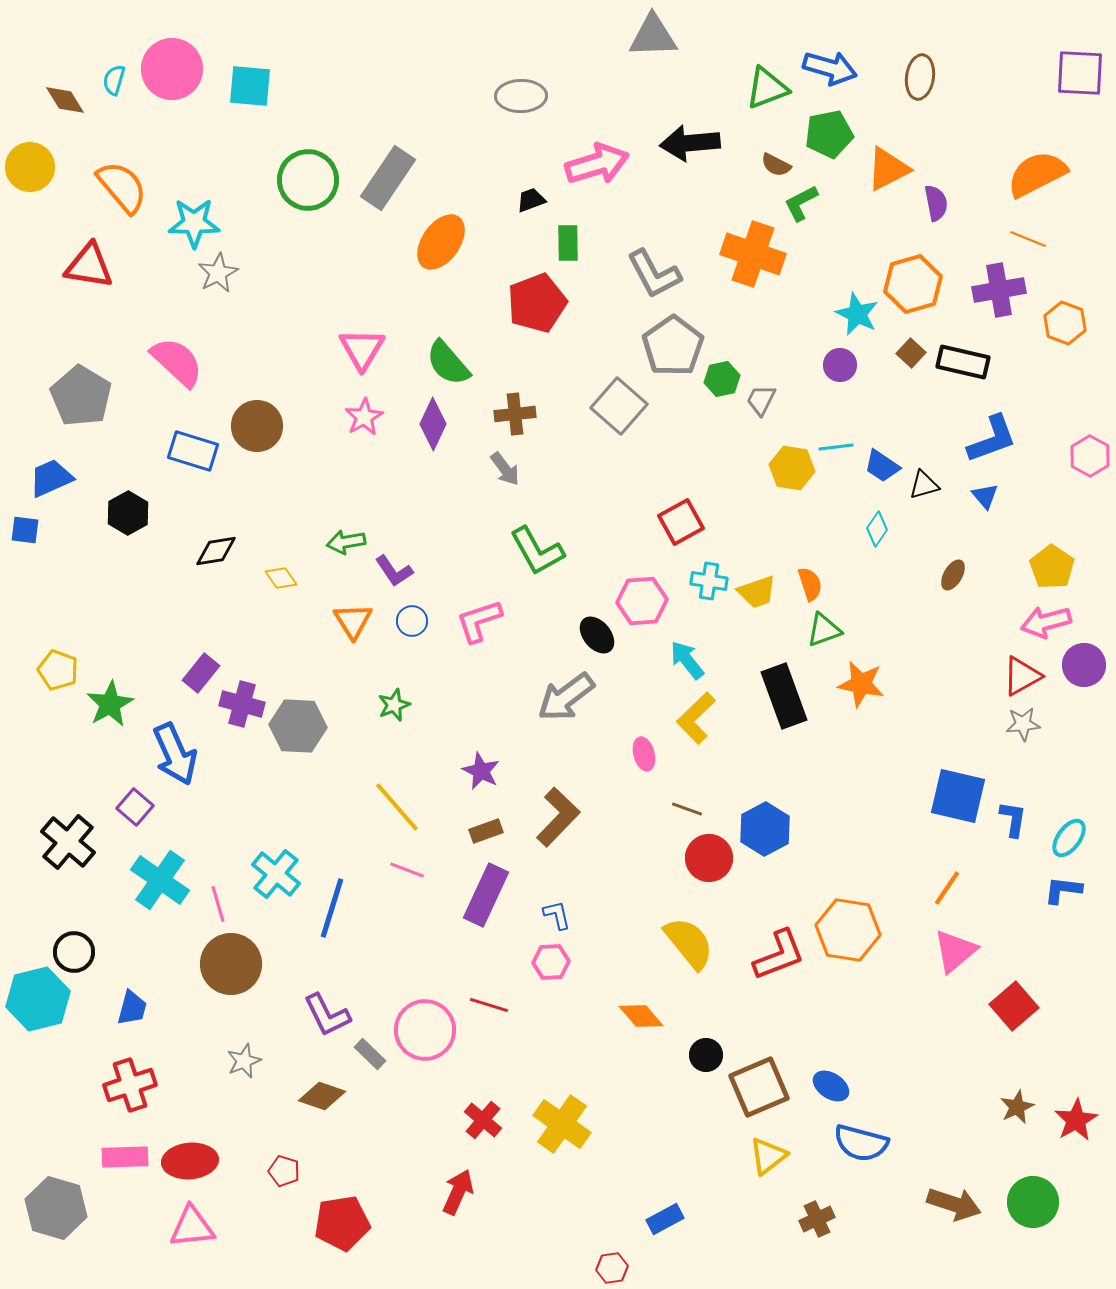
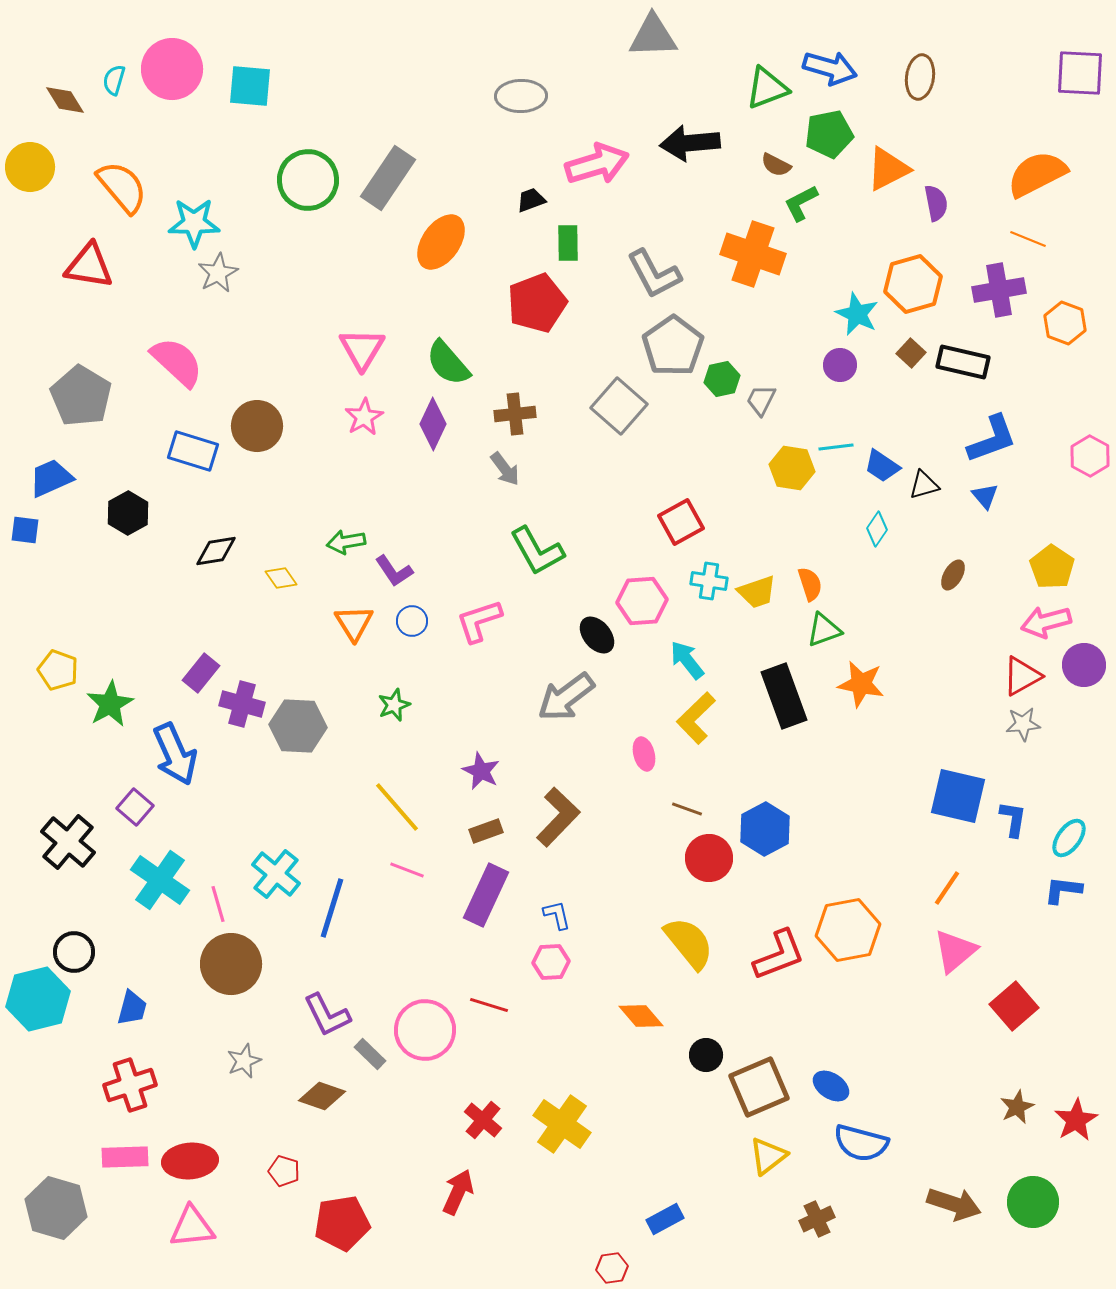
orange triangle at (353, 621): moved 1 px right, 2 px down
orange hexagon at (848, 930): rotated 20 degrees counterclockwise
